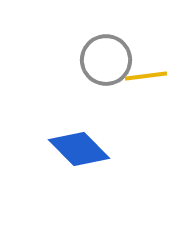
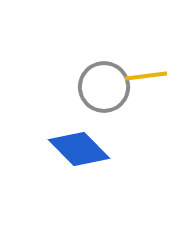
gray circle: moved 2 px left, 27 px down
